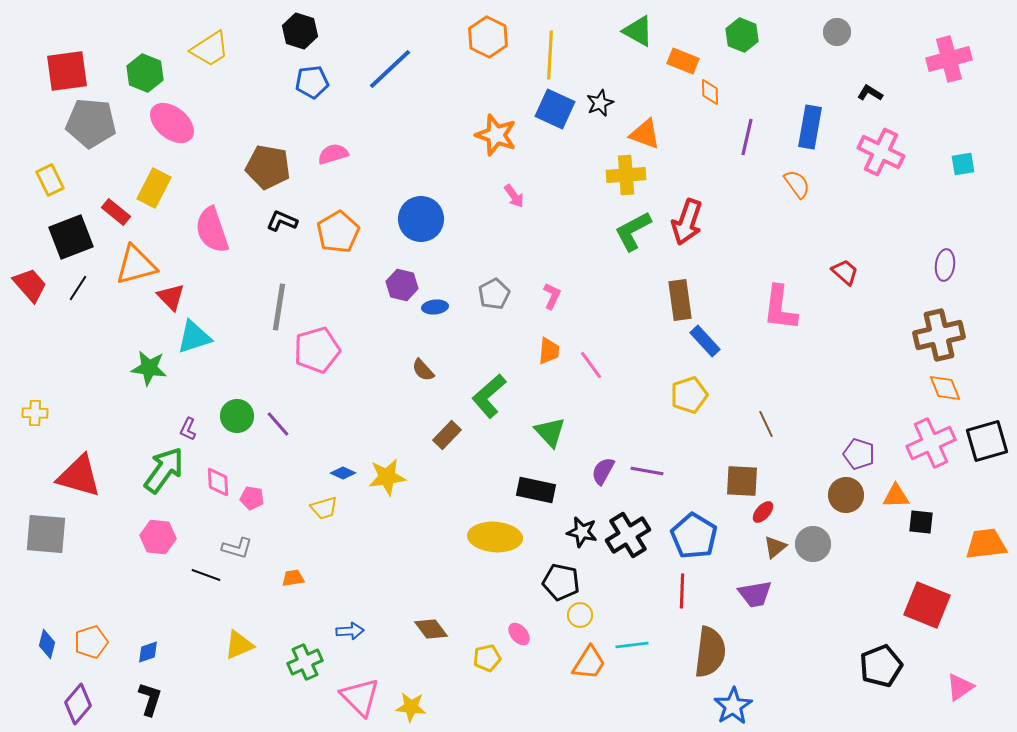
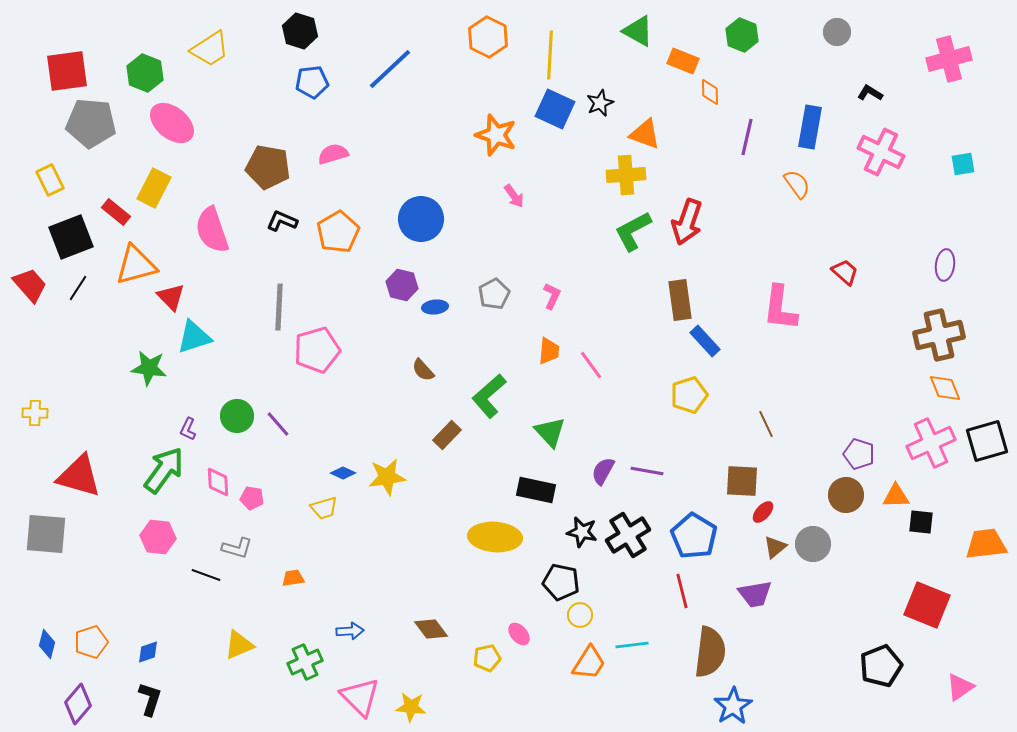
gray line at (279, 307): rotated 6 degrees counterclockwise
red line at (682, 591): rotated 16 degrees counterclockwise
